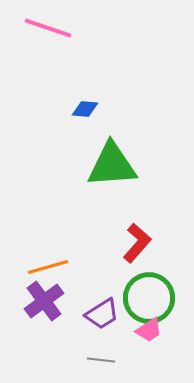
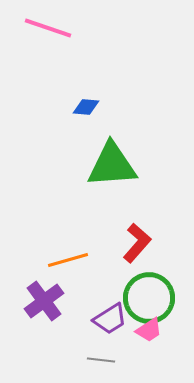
blue diamond: moved 1 px right, 2 px up
orange line: moved 20 px right, 7 px up
purple trapezoid: moved 8 px right, 5 px down
